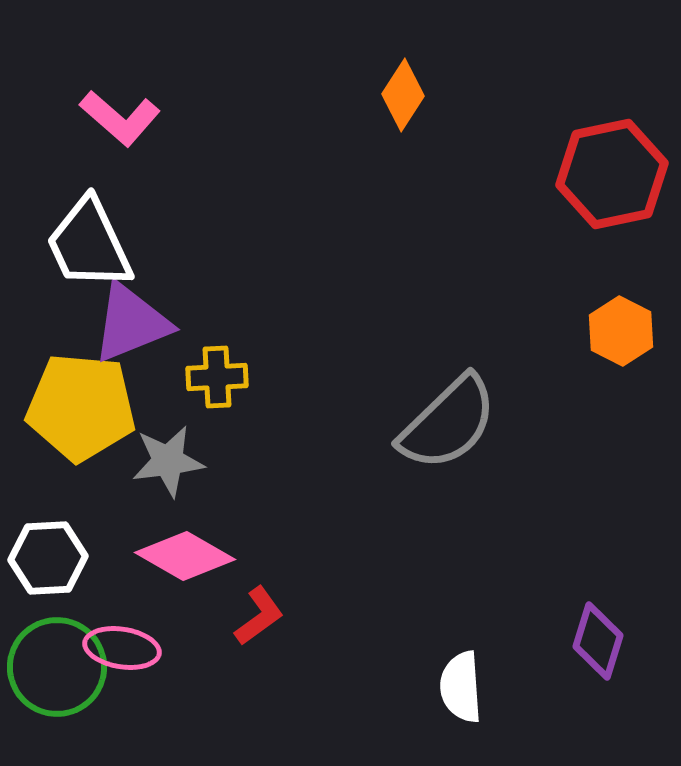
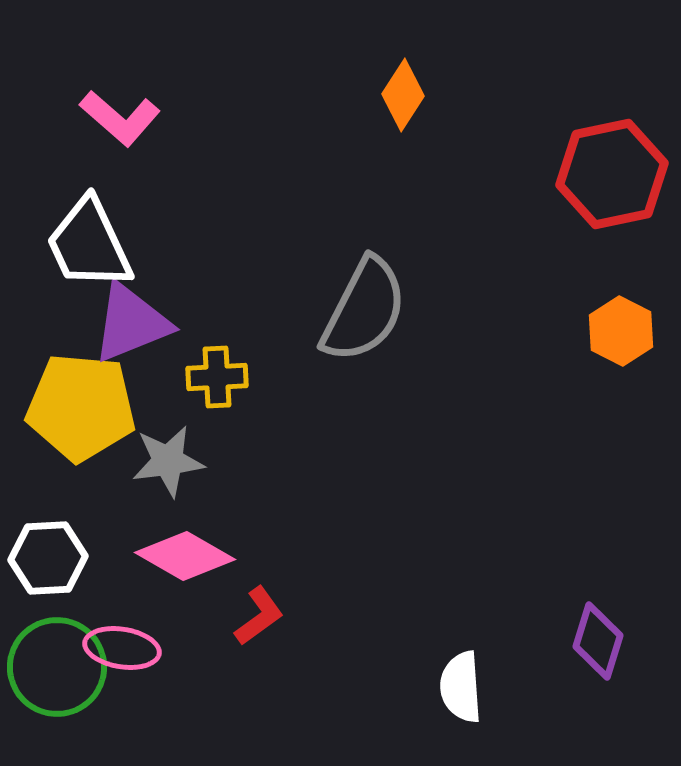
gray semicircle: moved 84 px left, 113 px up; rotated 19 degrees counterclockwise
